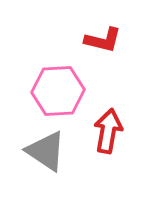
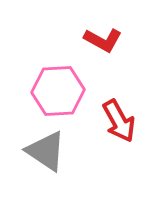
red L-shape: rotated 15 degrees clockwise
red arrow: moved 11 px right, 10 px up; rotated 141 degrees clockwise
